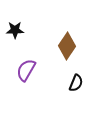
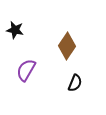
black star: rotated 12 degrees clockwise
black semicircle: moved 1 px left
